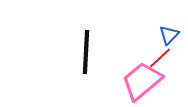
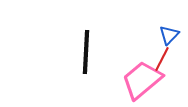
red line: moved 2 px right, 1 px down; rotated 20 degrees counterclockwise
pink trapezoid: moved 1 px up
